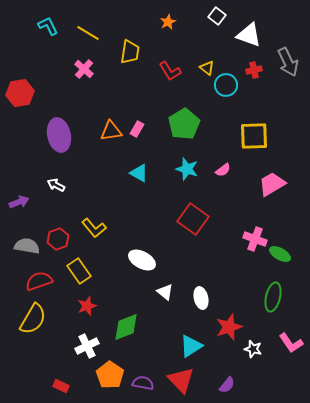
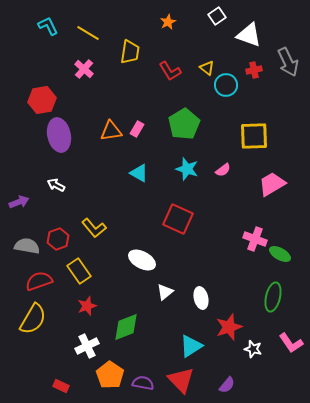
white square at (217, 16): rotated 18 degrees clockwise
red hexagon at (20, 93): moved 22 px right, 7 px down
red square at (193, 219): moved 15 px left; rotated 12 degrees counterclockwise
white triangle at (165, 292): rotated 42 degrees clockwise
